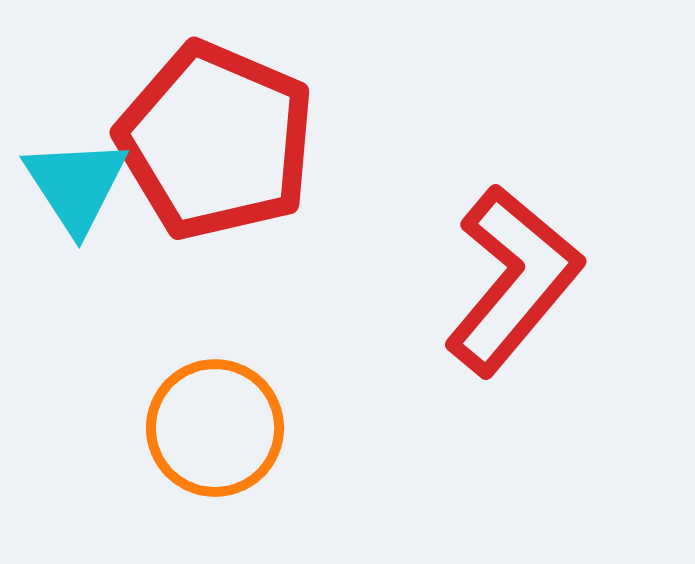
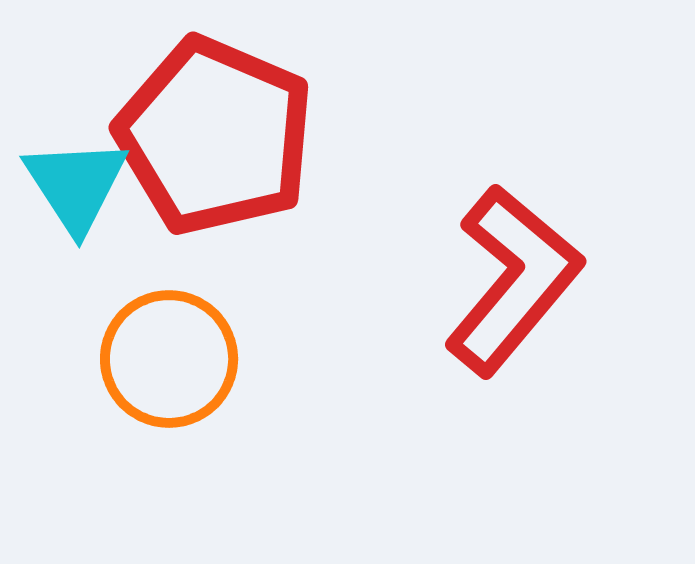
red pentagon: moved 1 px left, 5 px up
orange circle: moved 46 px left, 69 px up
